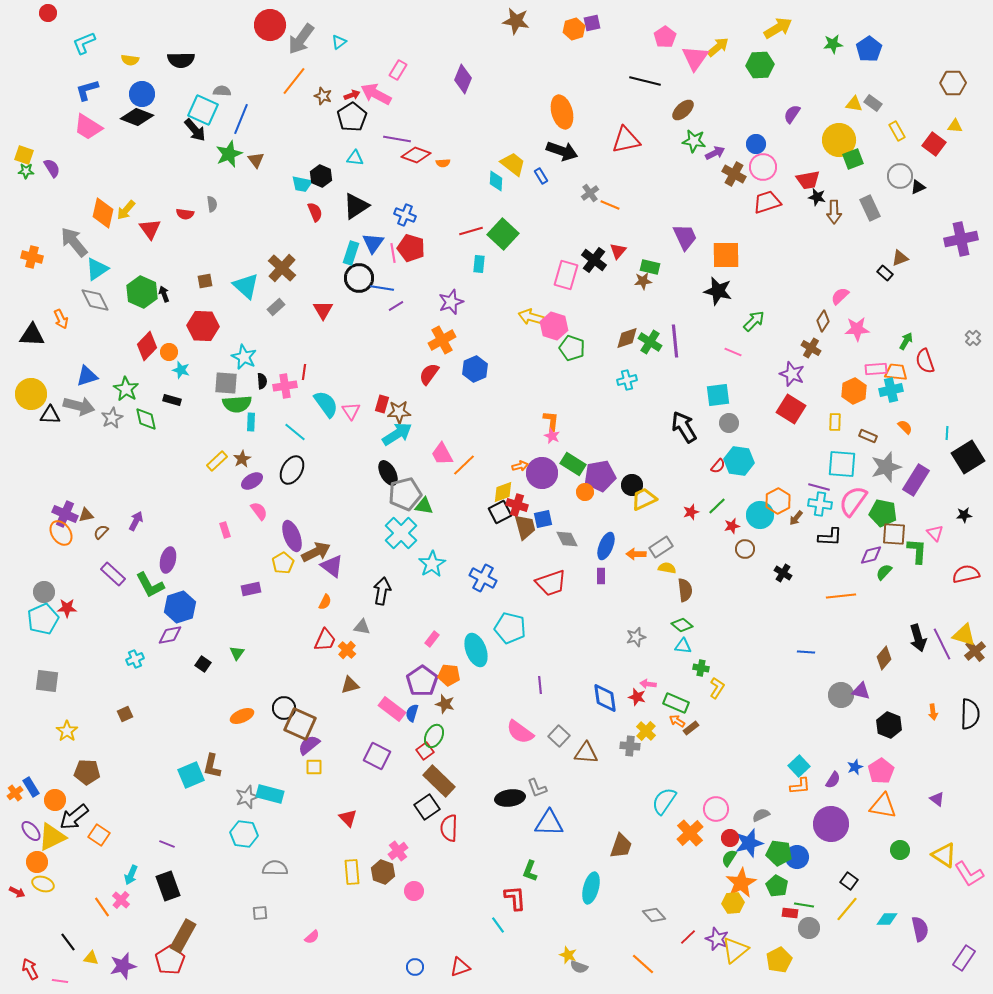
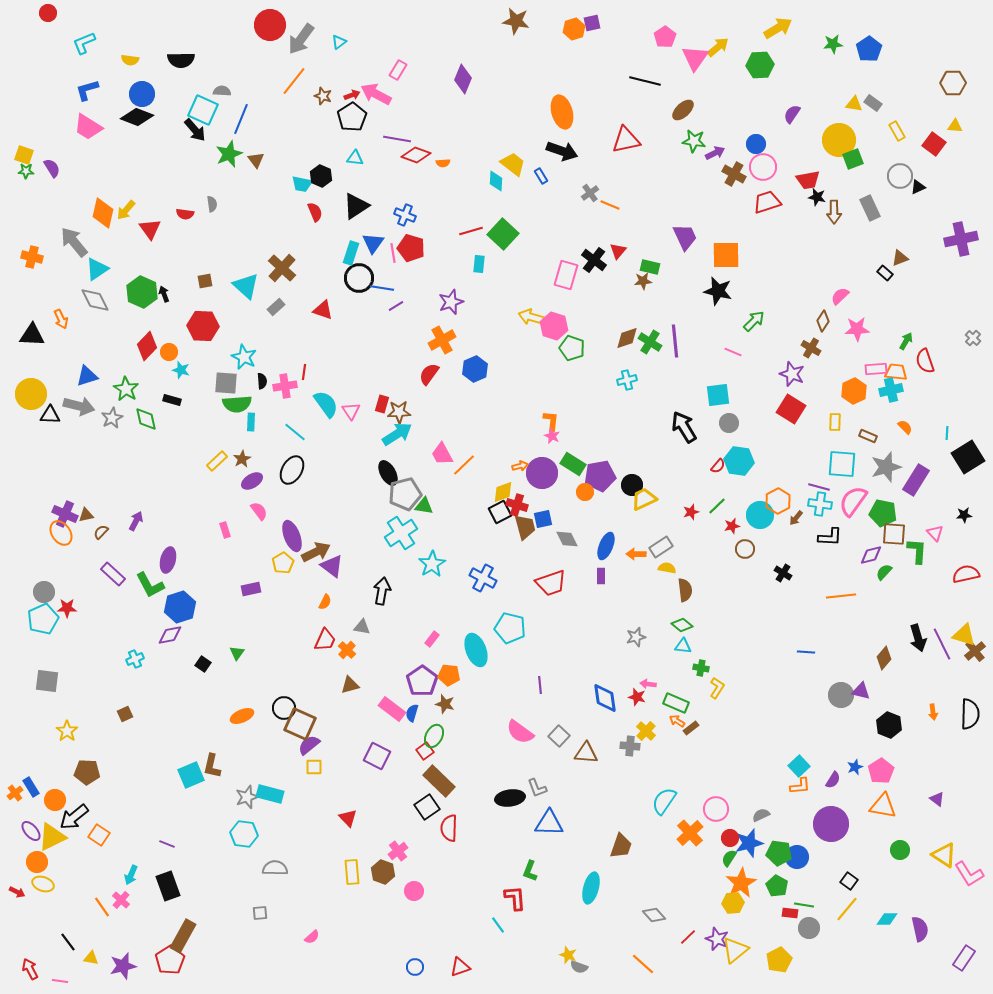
red triangle at (323, 310): rotated 40 degrees counterclockwise
cyan cross at (401, 533): rotated 12 degrees clockwise
